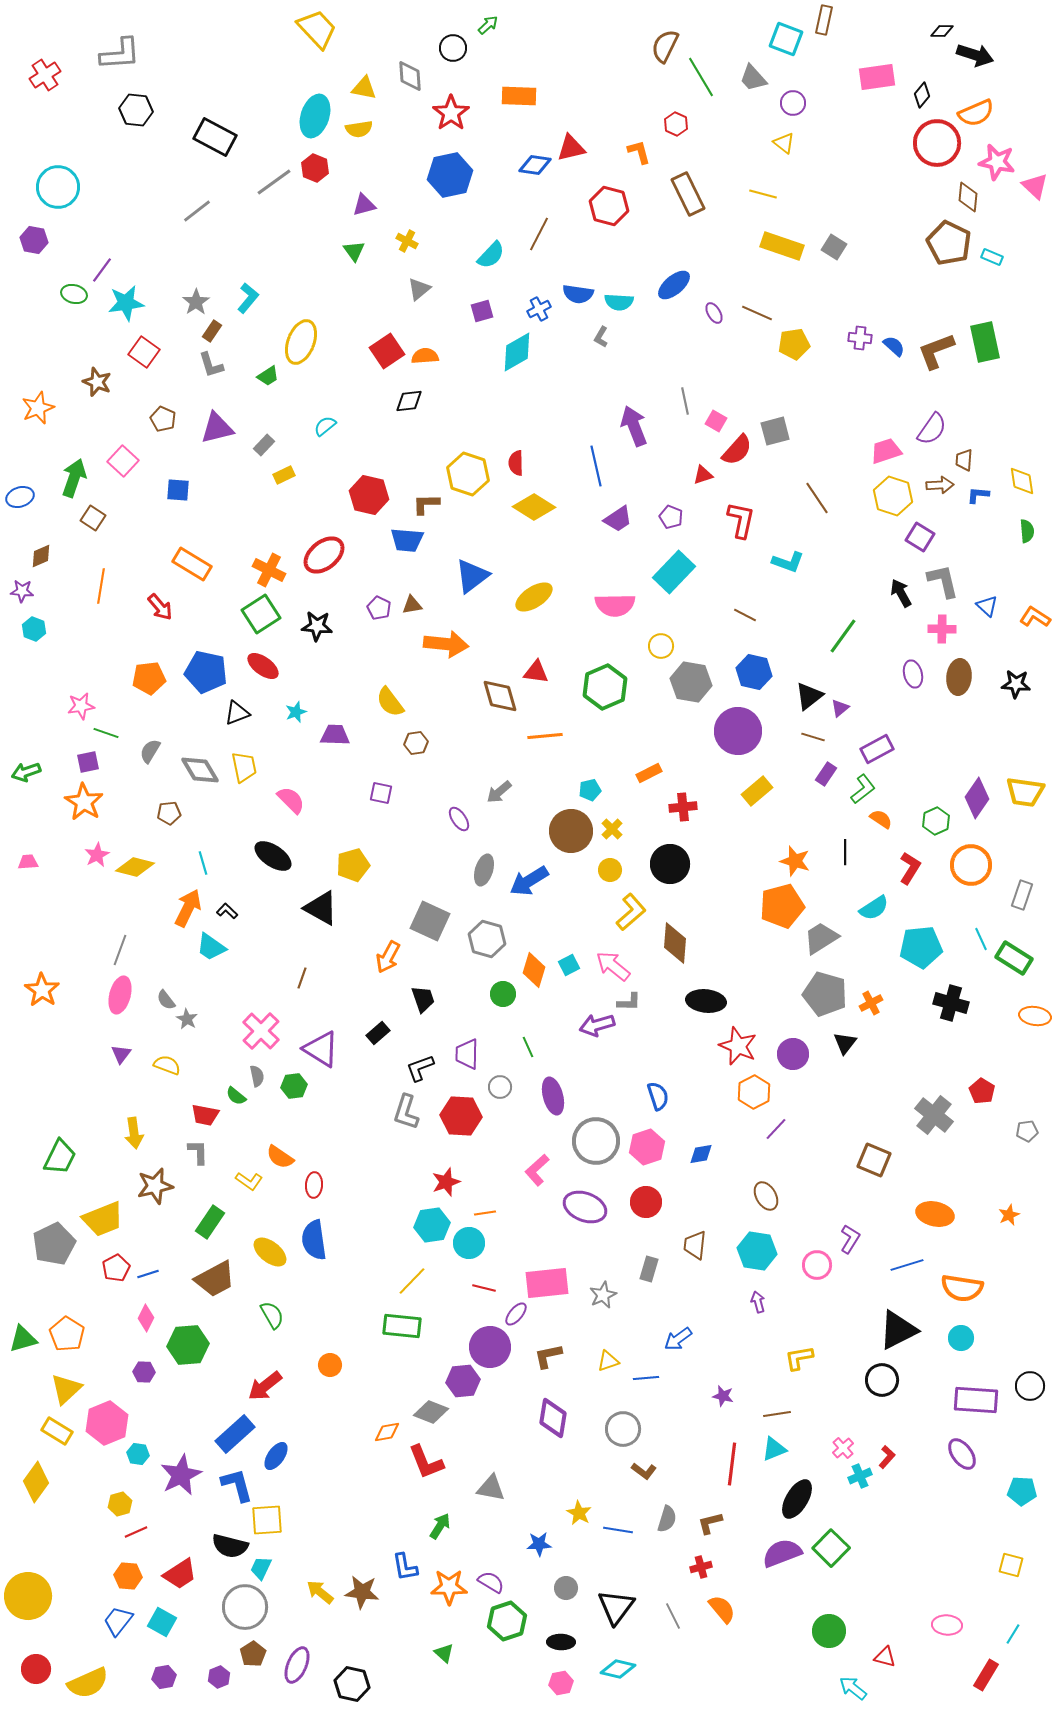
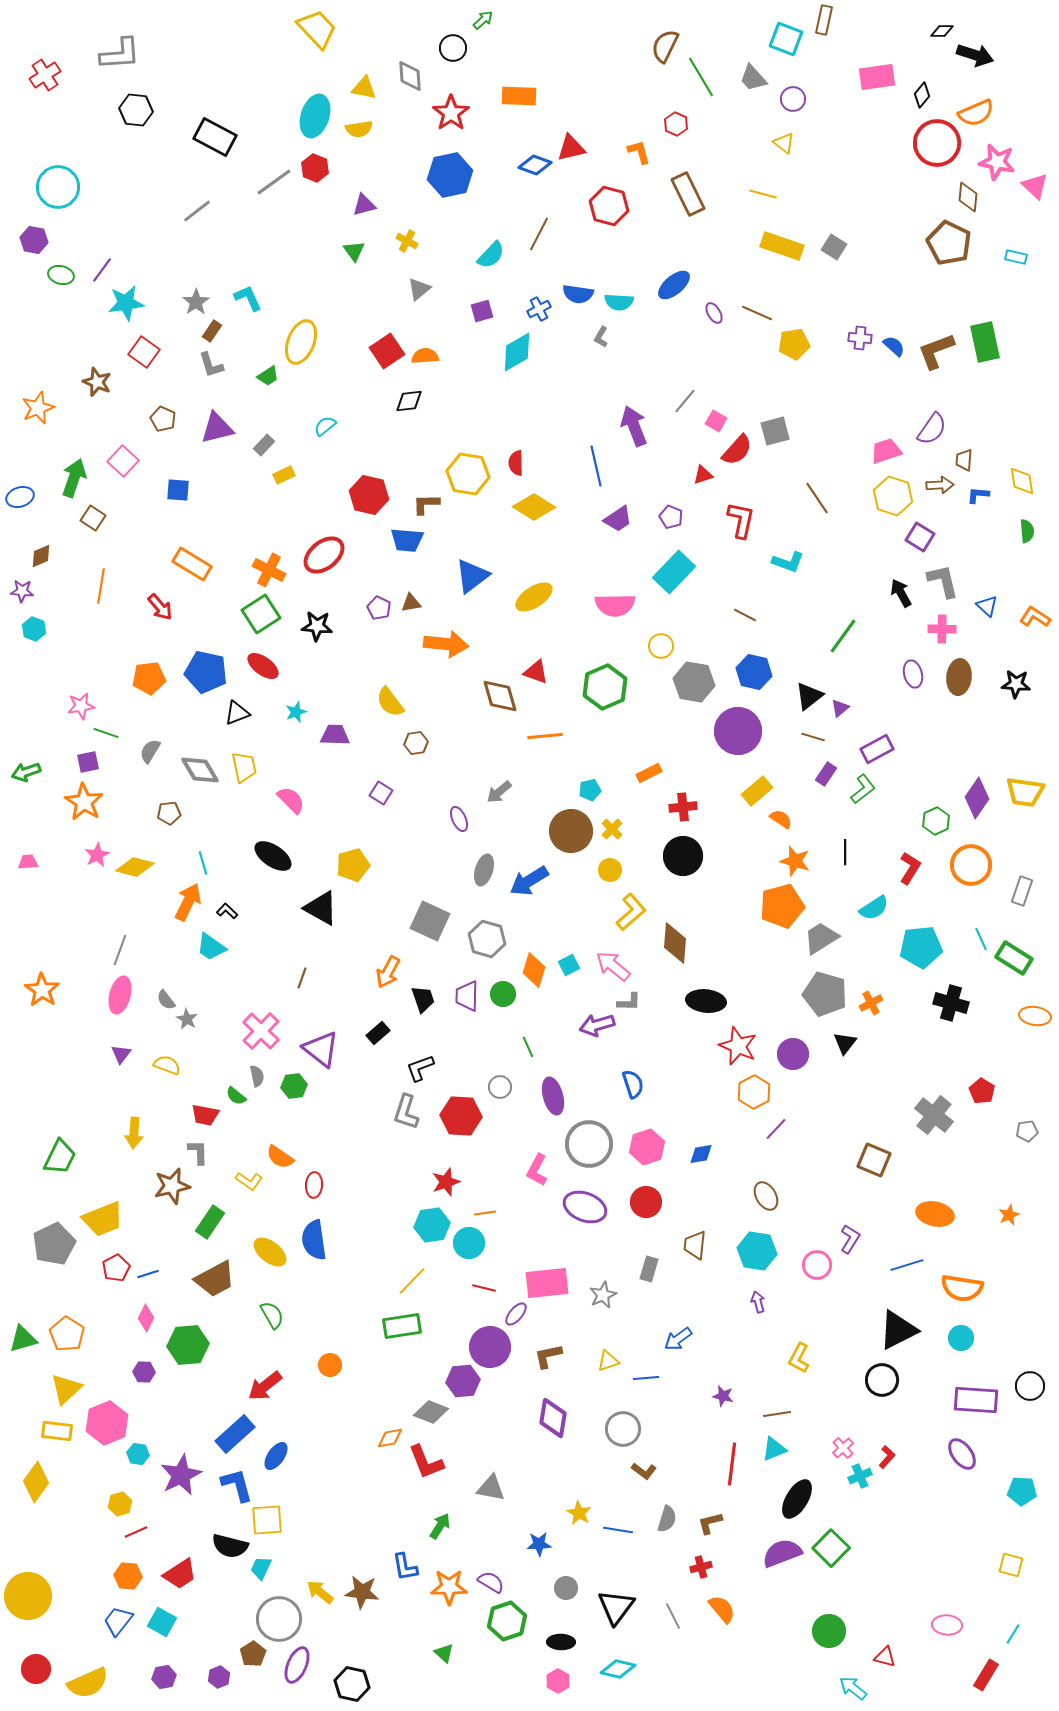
green arrow at (488, 25): moved 5 px left, 5 px up
purple circle at (793, 103): moved 4 px up
blue diamond at (535, 165): rotated 12 degrees clockwise
cyan rectangle at (992, 257): moved 24 px right; rotated 10 degrees counterclockwise
green ellipse at (74, 294): moved 13 px left, 19 px up
cyan L-shape at (248, 298): rotated 64 degrees counterclockwise
gray line at (685, 401): rotated 52 degrees clockwise
yellow hexagon at (468, 474): rotated 9 degrees counterclockwise
brown triangle at (412, 605): moved 1 px left, 2 px up
red triangle at (536, 672): rotated 12 degrees clockwise
gray hexagon at (691, 682): moved 3 px right
purple square at (381, 793): rotated 20 degrees clockwise
purple ellipse at (459, 819): rotated 10 degrees clockwise
orange semicircle at (881, 819): moved 100 px left
black circle at (670, 864): moved 13 px right, 8 px up
gray rectangle at (1022, 895): moved 4 px up
orange arrow at (188, 908): moved 6 px up
orange arrow at (388, 957): moved 15 px down
purple triangle at (321, 1049): rotated 6 degrees clockwise
purple trapezoid at (467, 1054): moved 58 px up
blue semicircle at (658, 1096): moved 25 px left, 12 px up
yellow arrow at (134, 1133): rotated 12 degrees clockwise
gray circle at (596, 1141): moved 7 px left, 3 px down
pink L-shape at (537, 1170): rotated 20 degrees counterclockwise
brown star at (155, 1186): moved 17 px right
green rectangle at (402, 1326): rotated 15 degrees counterclockwise
yellow L-shape at (799, 1358): rotated 52 degrees counterclockwise
yellow rectangle at (57, 1431): rotated 24 degrees counterclockwise
orange diamond at (387, 1432): moved 3 px right, 6 px down
gray circle at (245, 1607): moved 34 px right, 12 px down
pink hexagon at (561, 1683): moved 3 px left, 2 px up; rotated 20 degrees counterclockwise
